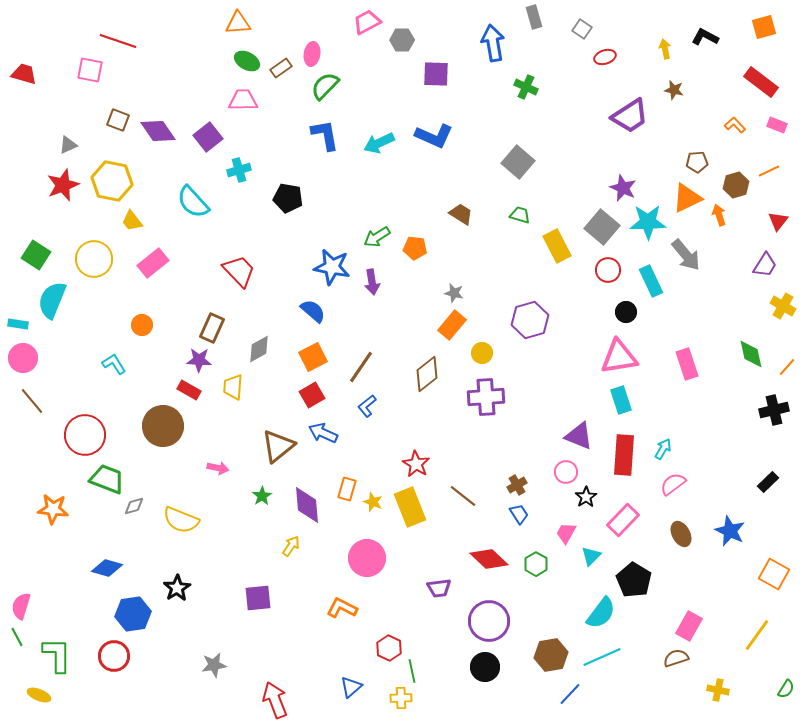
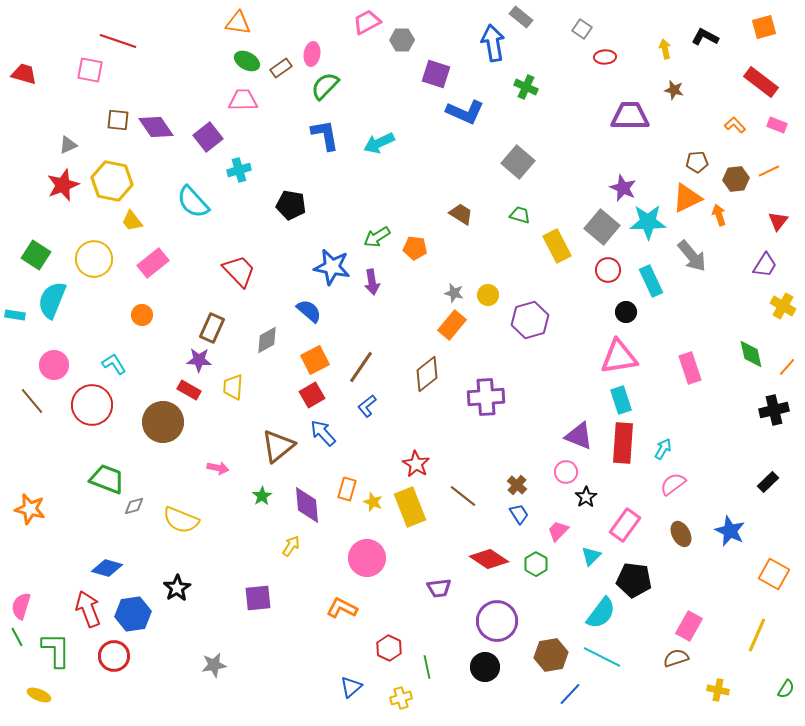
gray rectangle at (534, 17): moved 13 px left; rotated 35 degrees counterclockwise
orange triangle at (238, 23): rotated 12 degrees clockwise
red ellipse at (605, 57): rotated 15 degrees clockwise
purple square at (436, 74): rotated 16 degrees clockwise
purple trapezoid at (630, 116): rotated 147 degrees counterclockwise
brown square at (118, 120): rotated 15 degrees counterclockwise
purple diamond at (158, 131): moved 2 px left, 4 px up
blue L-shape at (434, 136): moved 31 px right, 24 px up
brown hexagon at (736, 185): moved 6 px up; rotated 10 degrees clockwise
black pentagon at (288, 198): moved 3 px right, 7 px down
gray arrow at (686, 255): moved 6 px right, 1 px down
blue semicircle at (313, 311): moved 4 px left
cyan rectangle at (18, 324): moved 3 px left, 9 px up
orange circle at (142, 325): moved 10 px up
gray diamond at (259, 349): moved 8 px right, 9 px up
yellow circle at (482, 353): moved 6 px right, 58 px up
orange square at (313, 357): moved 2 px right, 3 px down
pink circle at (23, 358): moved 31 px right, 7 px down
pink rectangle at (687, 364): moved 3 px right, 4 px down
brown circle at (163, 426): moved 4 px up
blue arrow at (323, 433): rotated 24 degrees clockwise
red circle at (85, 435): moved 7 px right, 30 px up
red rectangle at (624, 455): moved 1 px left, 12 px up
brown cross at (517, 485): rotated 18 degrees counterclockwise
orange star at (53, 509): moved 23 px left; rotated 8 degrees clockwise
pink rectangle at (623, 520): moved 2 px right, 5 px down; rotated 8 degrees counterclockwise
pink trapezoid at (566, 533): moved 8 px left, 2 px up; rotated 15 degrees clockwise
red diamond at (489, 559): rotated 9 degrees counterclockwise
black pentagon at (634, 580): rotated 24 degrees counterclockwise
purple circle at (489, 621): moved 8 px right
yellow line at (757, 635): rotated 12 degrees counterclockwise
green L-shape at (57, 655): moved 1 px left, 5 px up
cyan line at (602, 657): rotated 51 degrees clockwise
green line at (412, 671): moved 15 px right, 4 px up
yellow cross at (401, 698): rotated 15 degrees counterclockwise
red arrow at (275, 700): moved 187 px left, 91 px up
